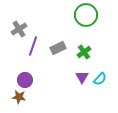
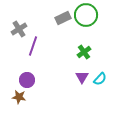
gray rectangle: moved 5 px right, 30 px up
purple circle: moved 2 px right
